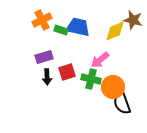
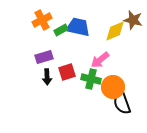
green rectangle: rotated 48 degrees counterclockwise
